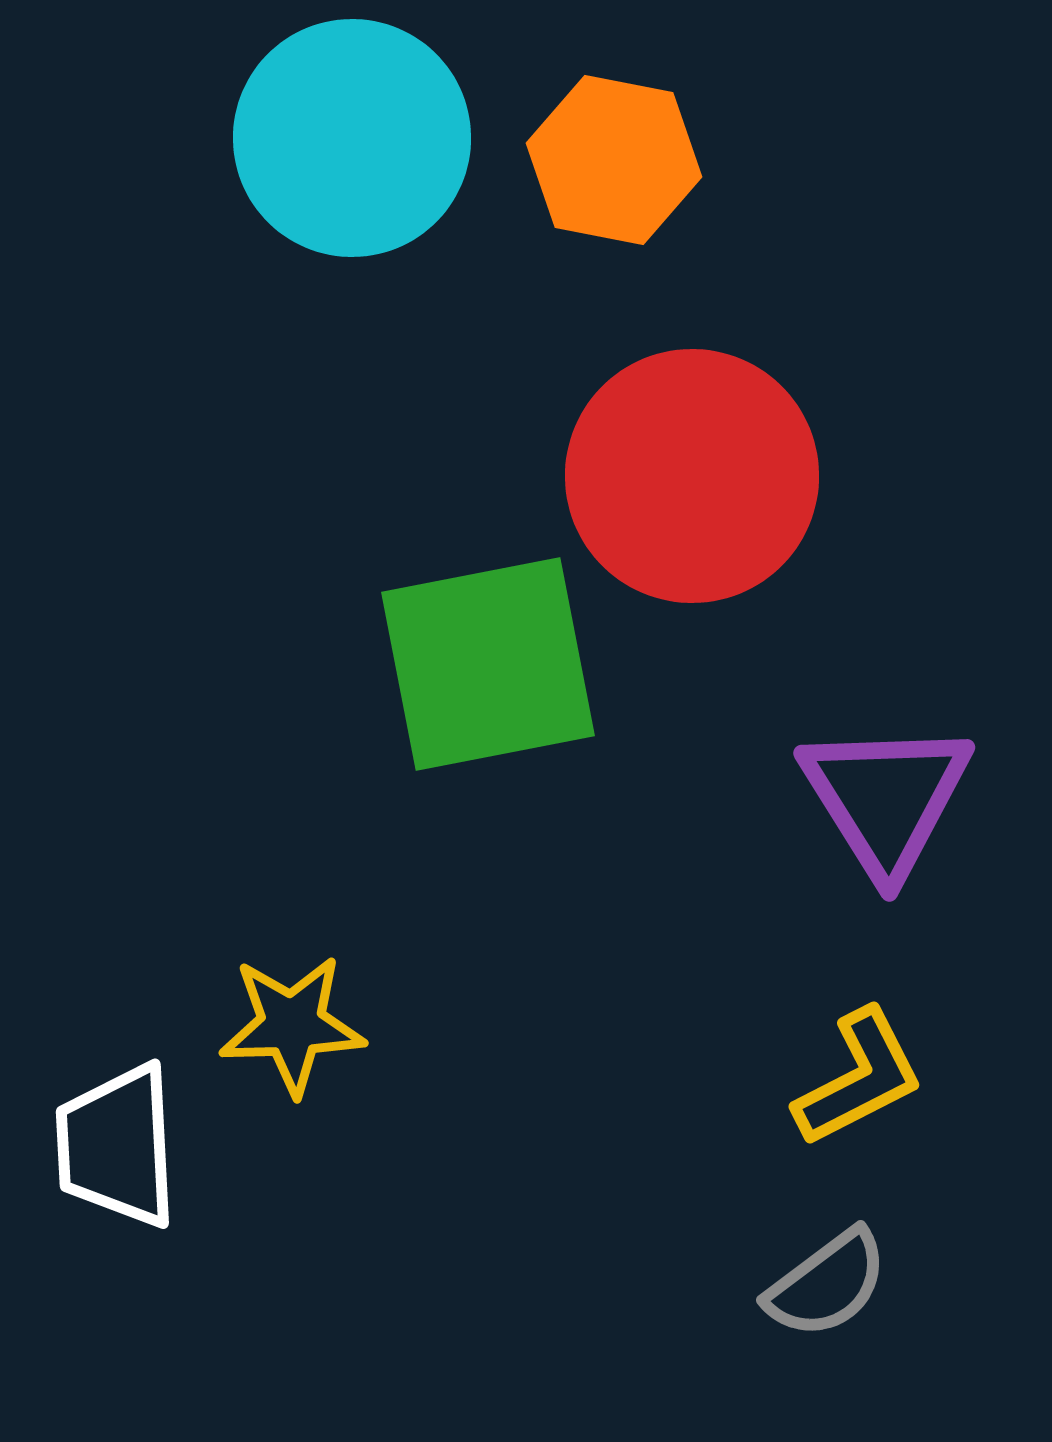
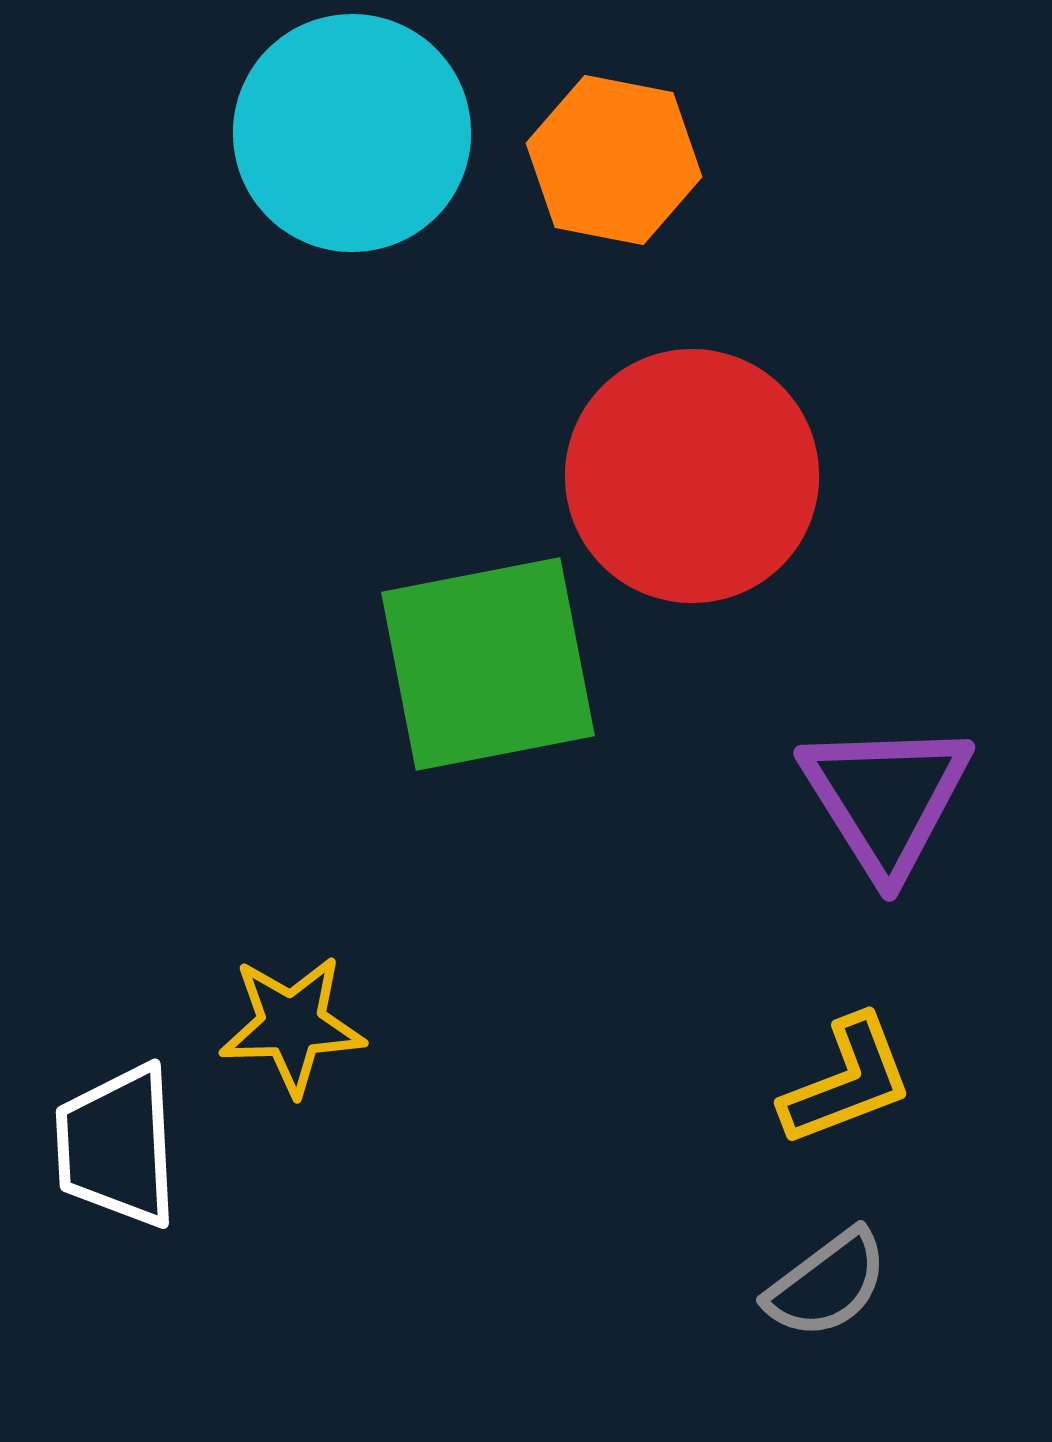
cyan circle: moved 5 px up
yellow L-shape: moved 12 px left, 3 px down; rotated 6 degrees clockwise
